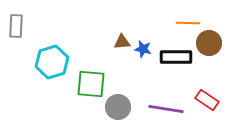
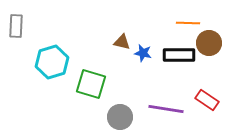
brown triangle: rotated 18 degrees clockwise
blue star: moved 4 px down
black rectangle: moved 3 px right, 2 px up
green square: rotated 12 degrees clockwise
gray circle: moved 2 px right, 10 px down
